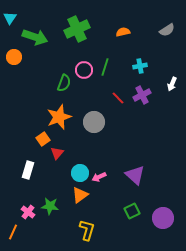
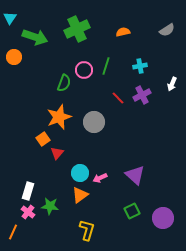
green line: moved 1 px right, 1 px up
white rectangle: moved 21 px down
pink arrow: moved 1 px right, 1 px down
